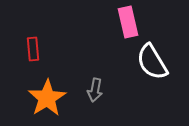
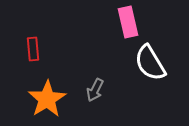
white semicircle: moved 2 px left, 1 px down
gray arrow: rotated 15 degrees clockwise
orange star: moved 1 px down
